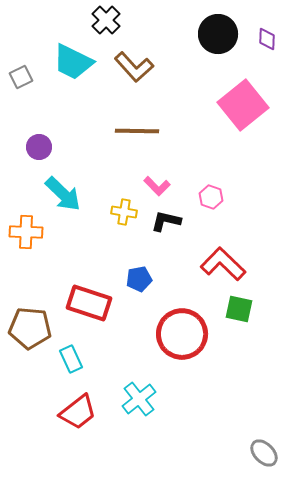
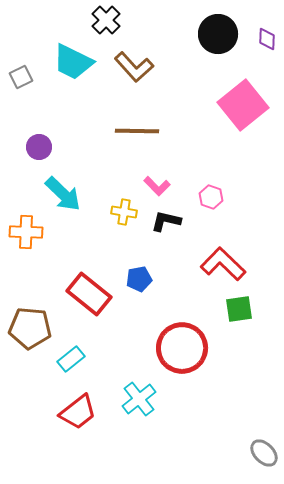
red rectangle: moved 9 px up; rotated 21 degrees clockwise
green square: rotated 20 degrees counterclockwise
red circle: moved 14 px down
cyan rectangle: rotated 76 degrees clockwise
